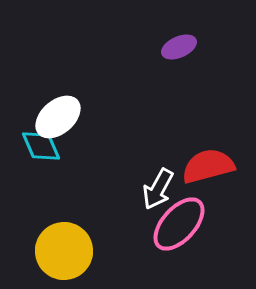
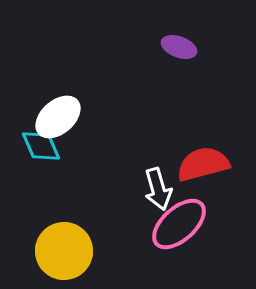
purple ellipse: rotated 44 degrees clockwise
red semicircle: moved 5 px left, 2 px up
white arrow: rotated 45 degrees counterclockwise
pink ellipse: rotated 6 degrees clockwise
